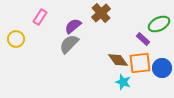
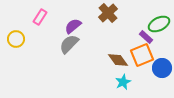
brown cross: moved 7 px right
purple rectangle: moved 3 px right, 2 px up
orange square: moved 2 px right, 8 px up; rotated 15 degrees counterclockwise
cyan star: rotated 28 degrees clockwise
